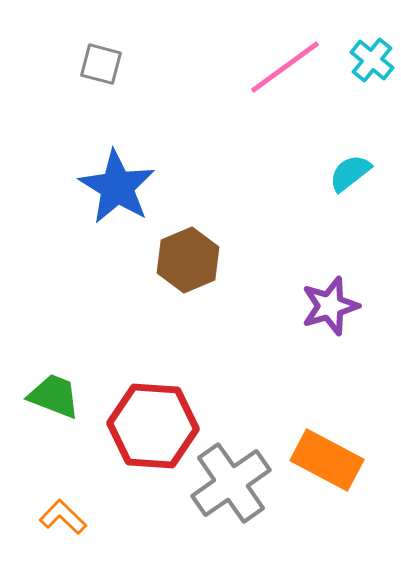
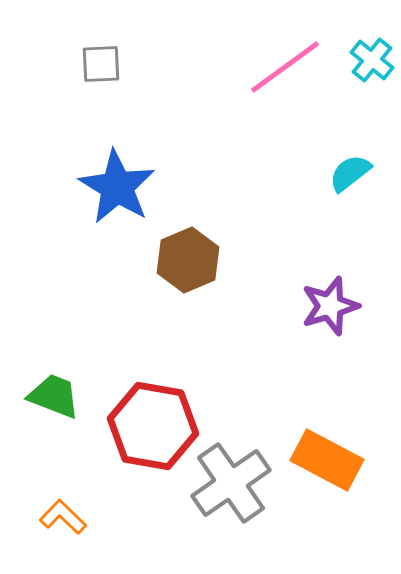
gray square: rotated 18 degrees counterclockwise
red hexagon: rotated 6 degrees clockwise
